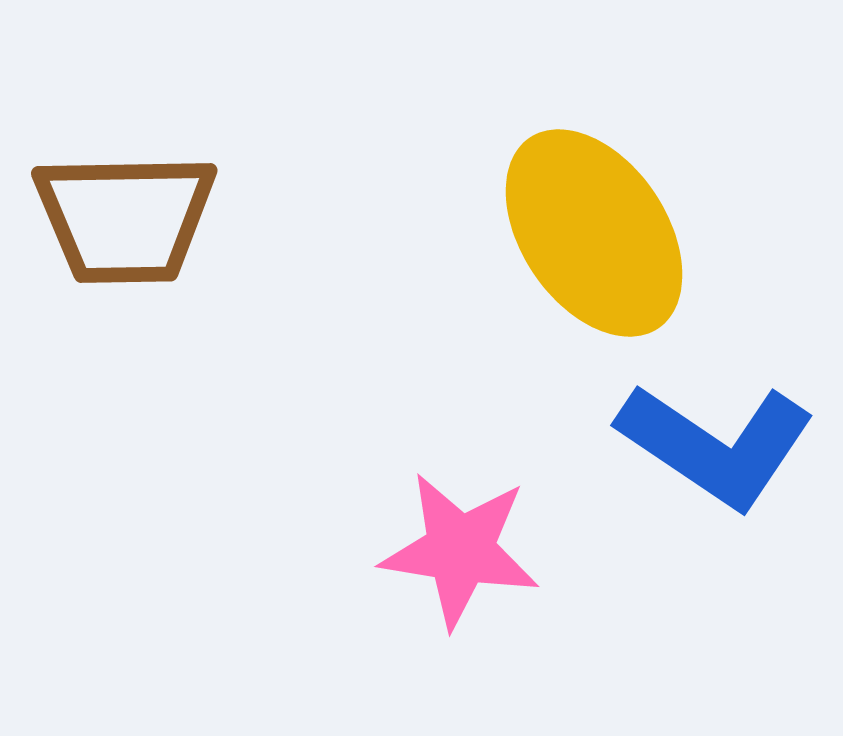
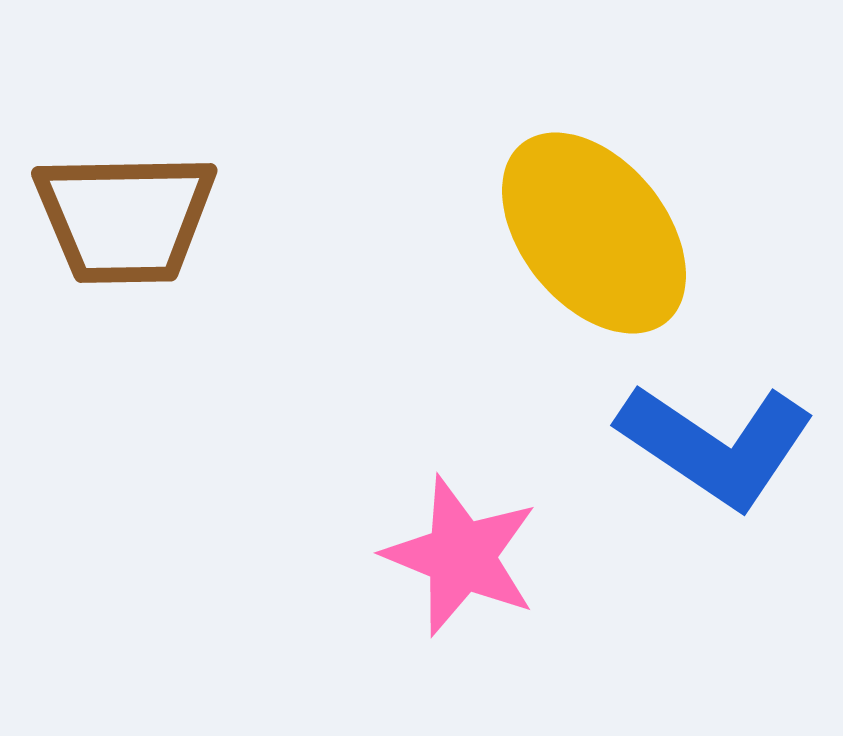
yellow ellipse: rotated 5 degrees counterclockwise
pink star: moved 1 px right, 6 px down; rotated 13 degrees clockwise
